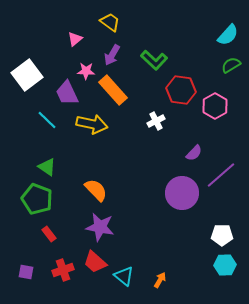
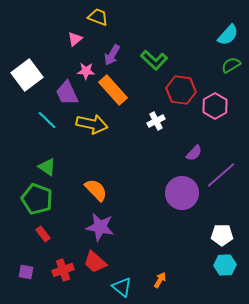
yellow trapezoid: moved 12 px left, 5 px up; rotated 15 degrees counterclockwise
red rectangle: moved 6 px left
cyan triangle: moved 2 px left, 11 px down
